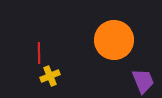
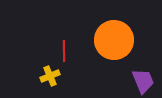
red line: moved 25 px right, 2 px up
